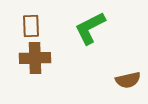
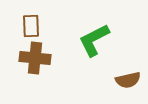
green L-shape: moved 4 px right, 12 px down
brown cross: rotated 8 degrees clockwise
